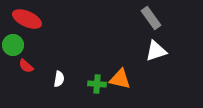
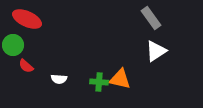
white triangle: rotated 15 degrees counterclockwise
white semicircle: rotated 84 degrees clockwise
green cross: moved 2 px right, 2 px up
